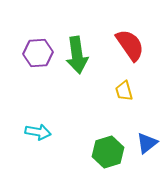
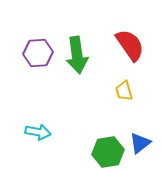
blue triangle: moved 7 px left
green hexagon: rotated 8 degrees clockwise
